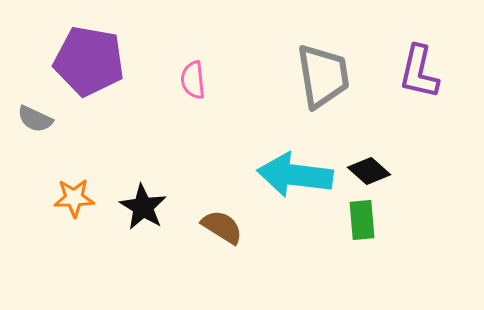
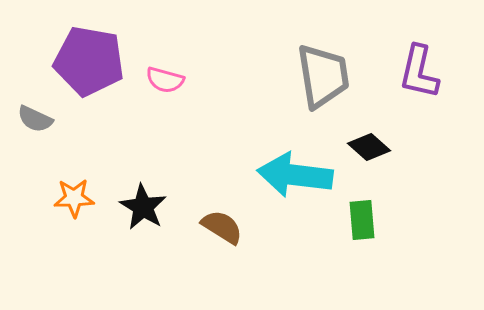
pink semicircle: moved 28 px left; rotated 69 degrees counterclockwise
black diamond: moved 24 px up
